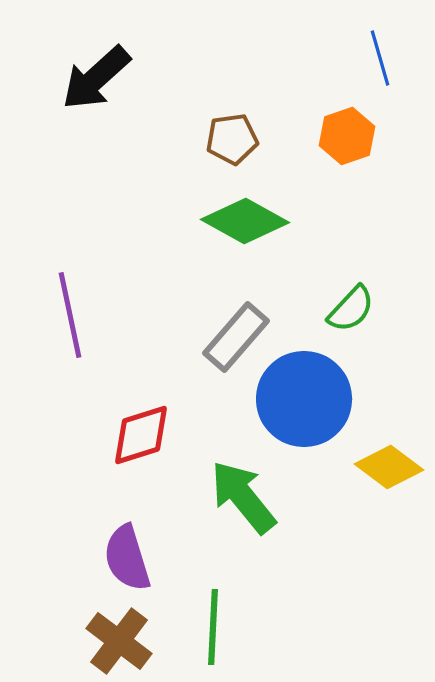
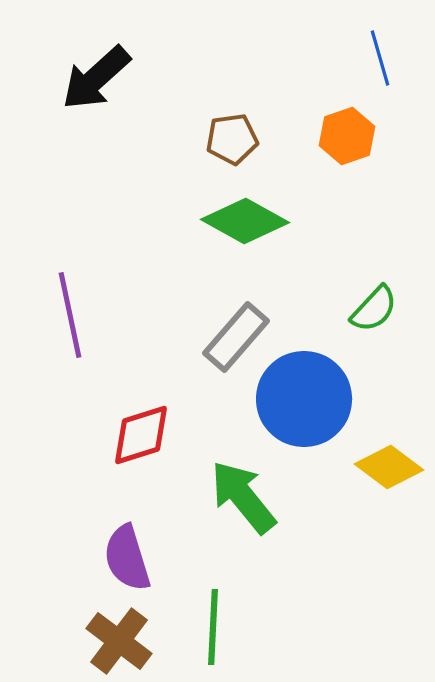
green semicircle: moved 23 px right
